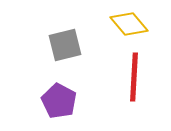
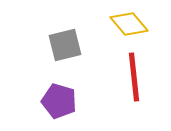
red line: rotated 9 degrees counterclockwise
purple pentagon: rotated 12 degrees counterclockwise
